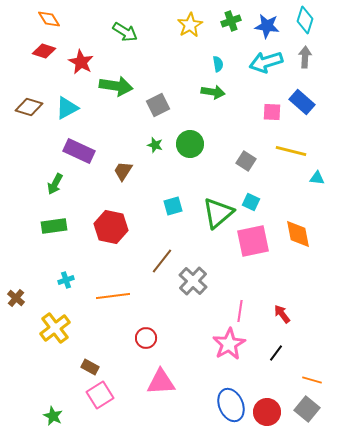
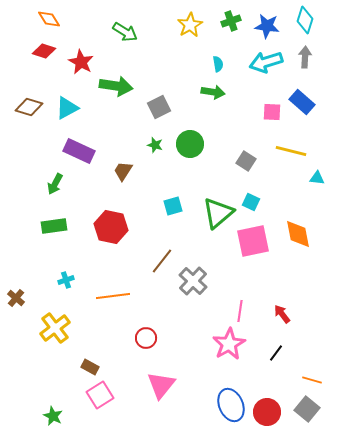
gray square at (158, 105): moved 1 px right, 2 px down
pink triangle at (161, 382): moved 3 px down; rotated 48 degrees counterclockwise
